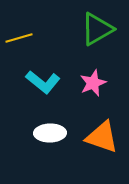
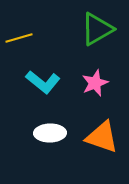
pink star: moved 2 px right
